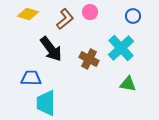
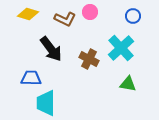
brown L-shape: rotated 65 degrees clockwise
